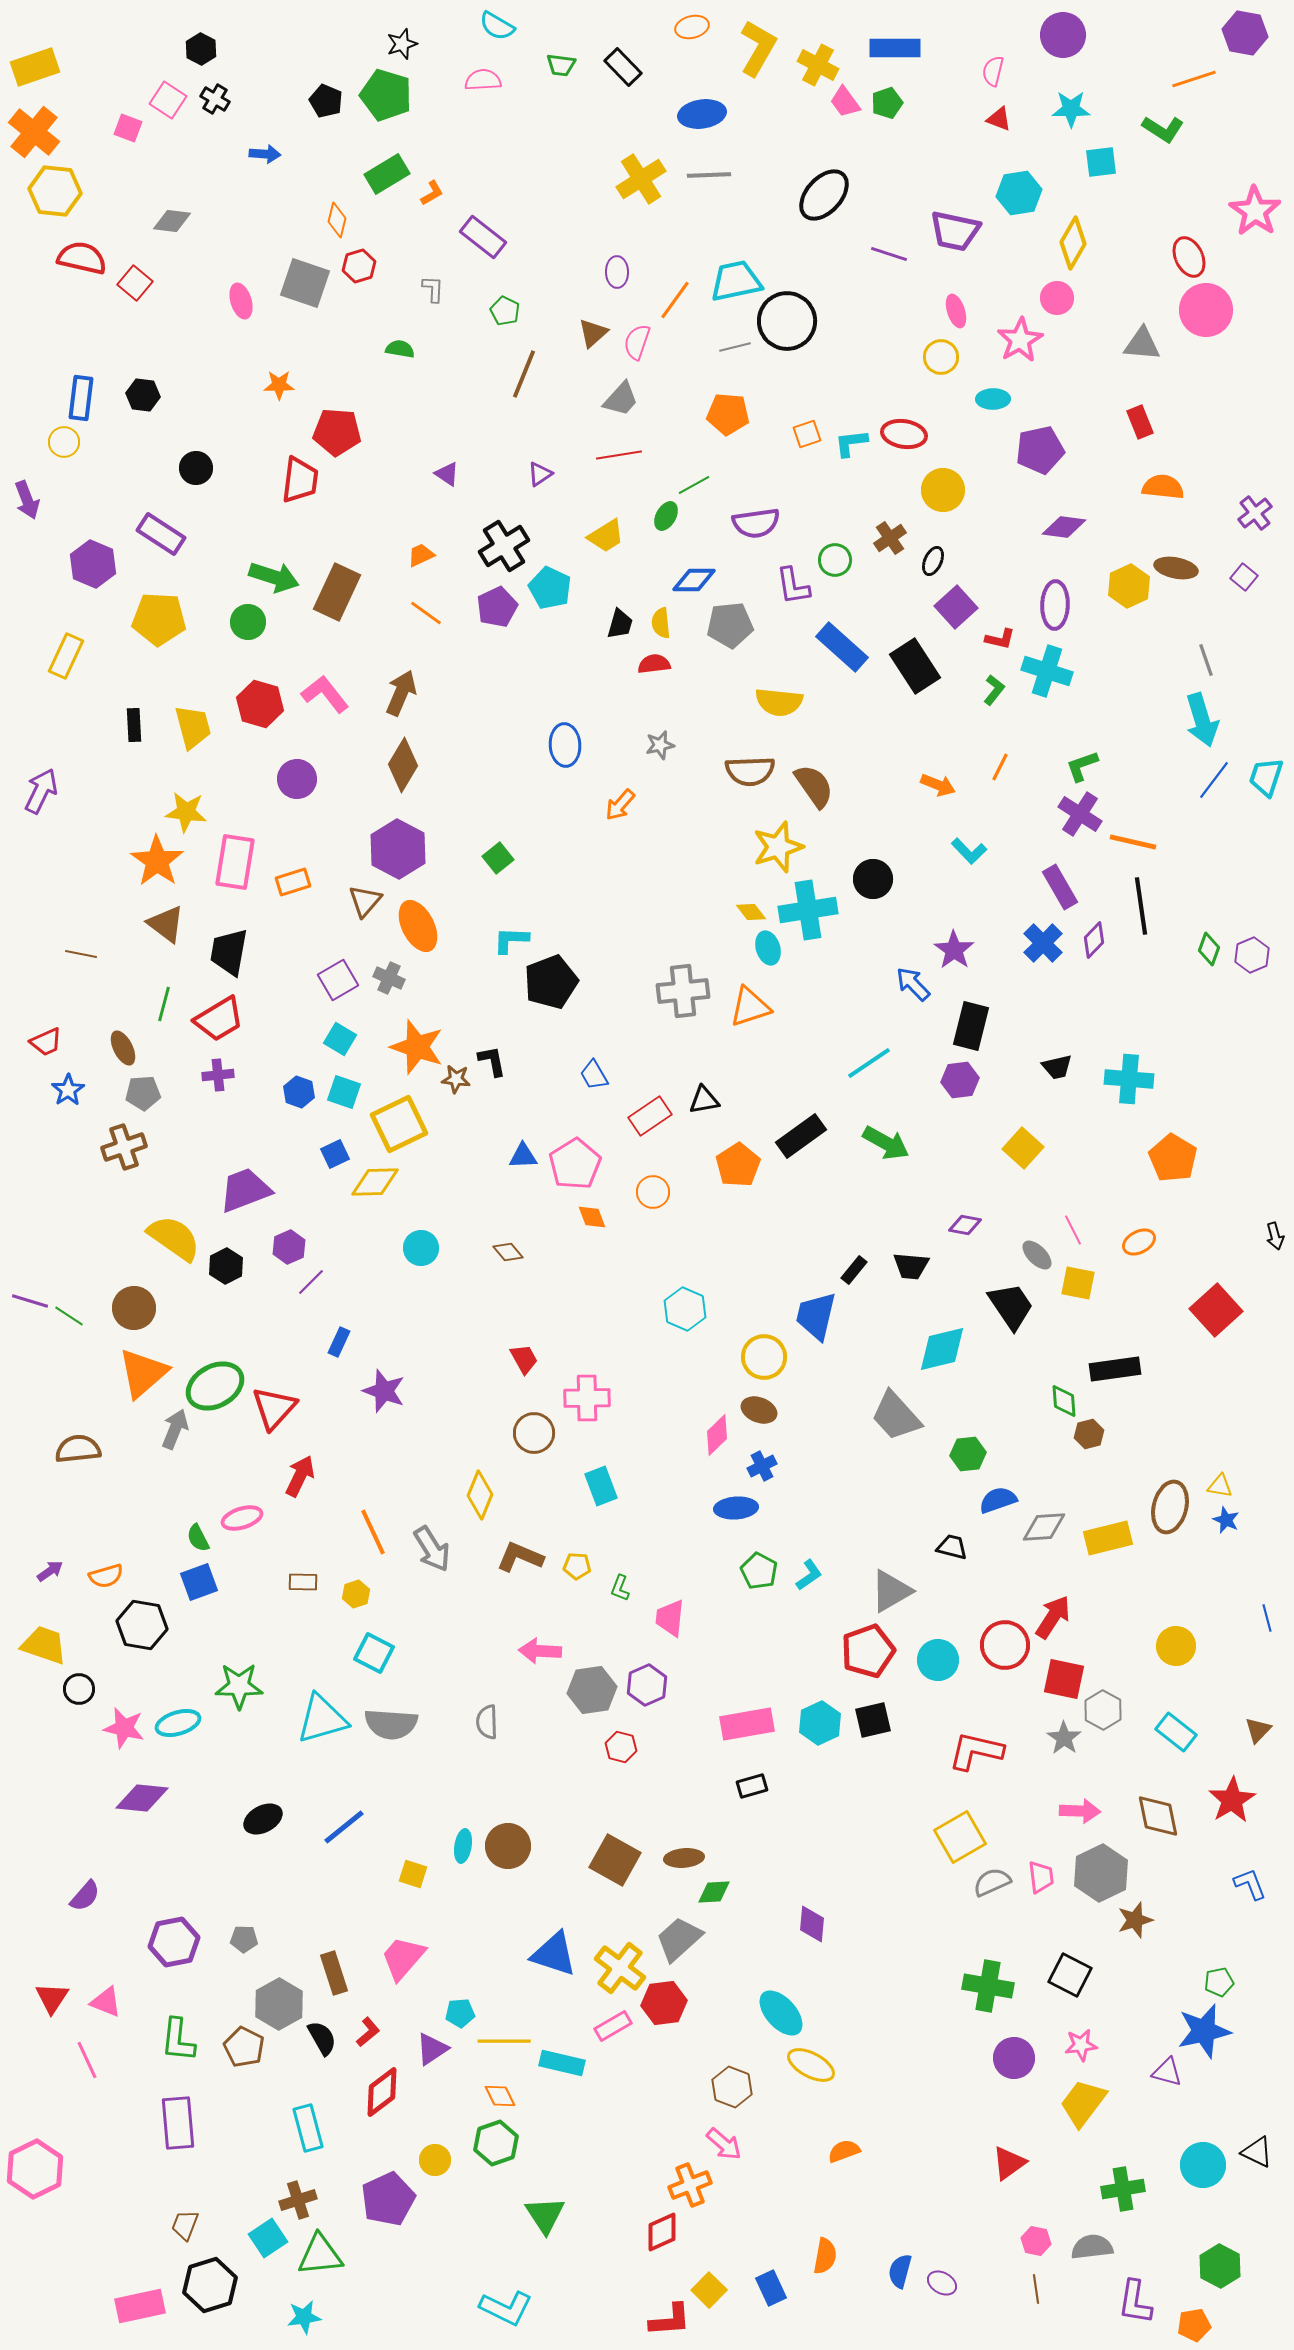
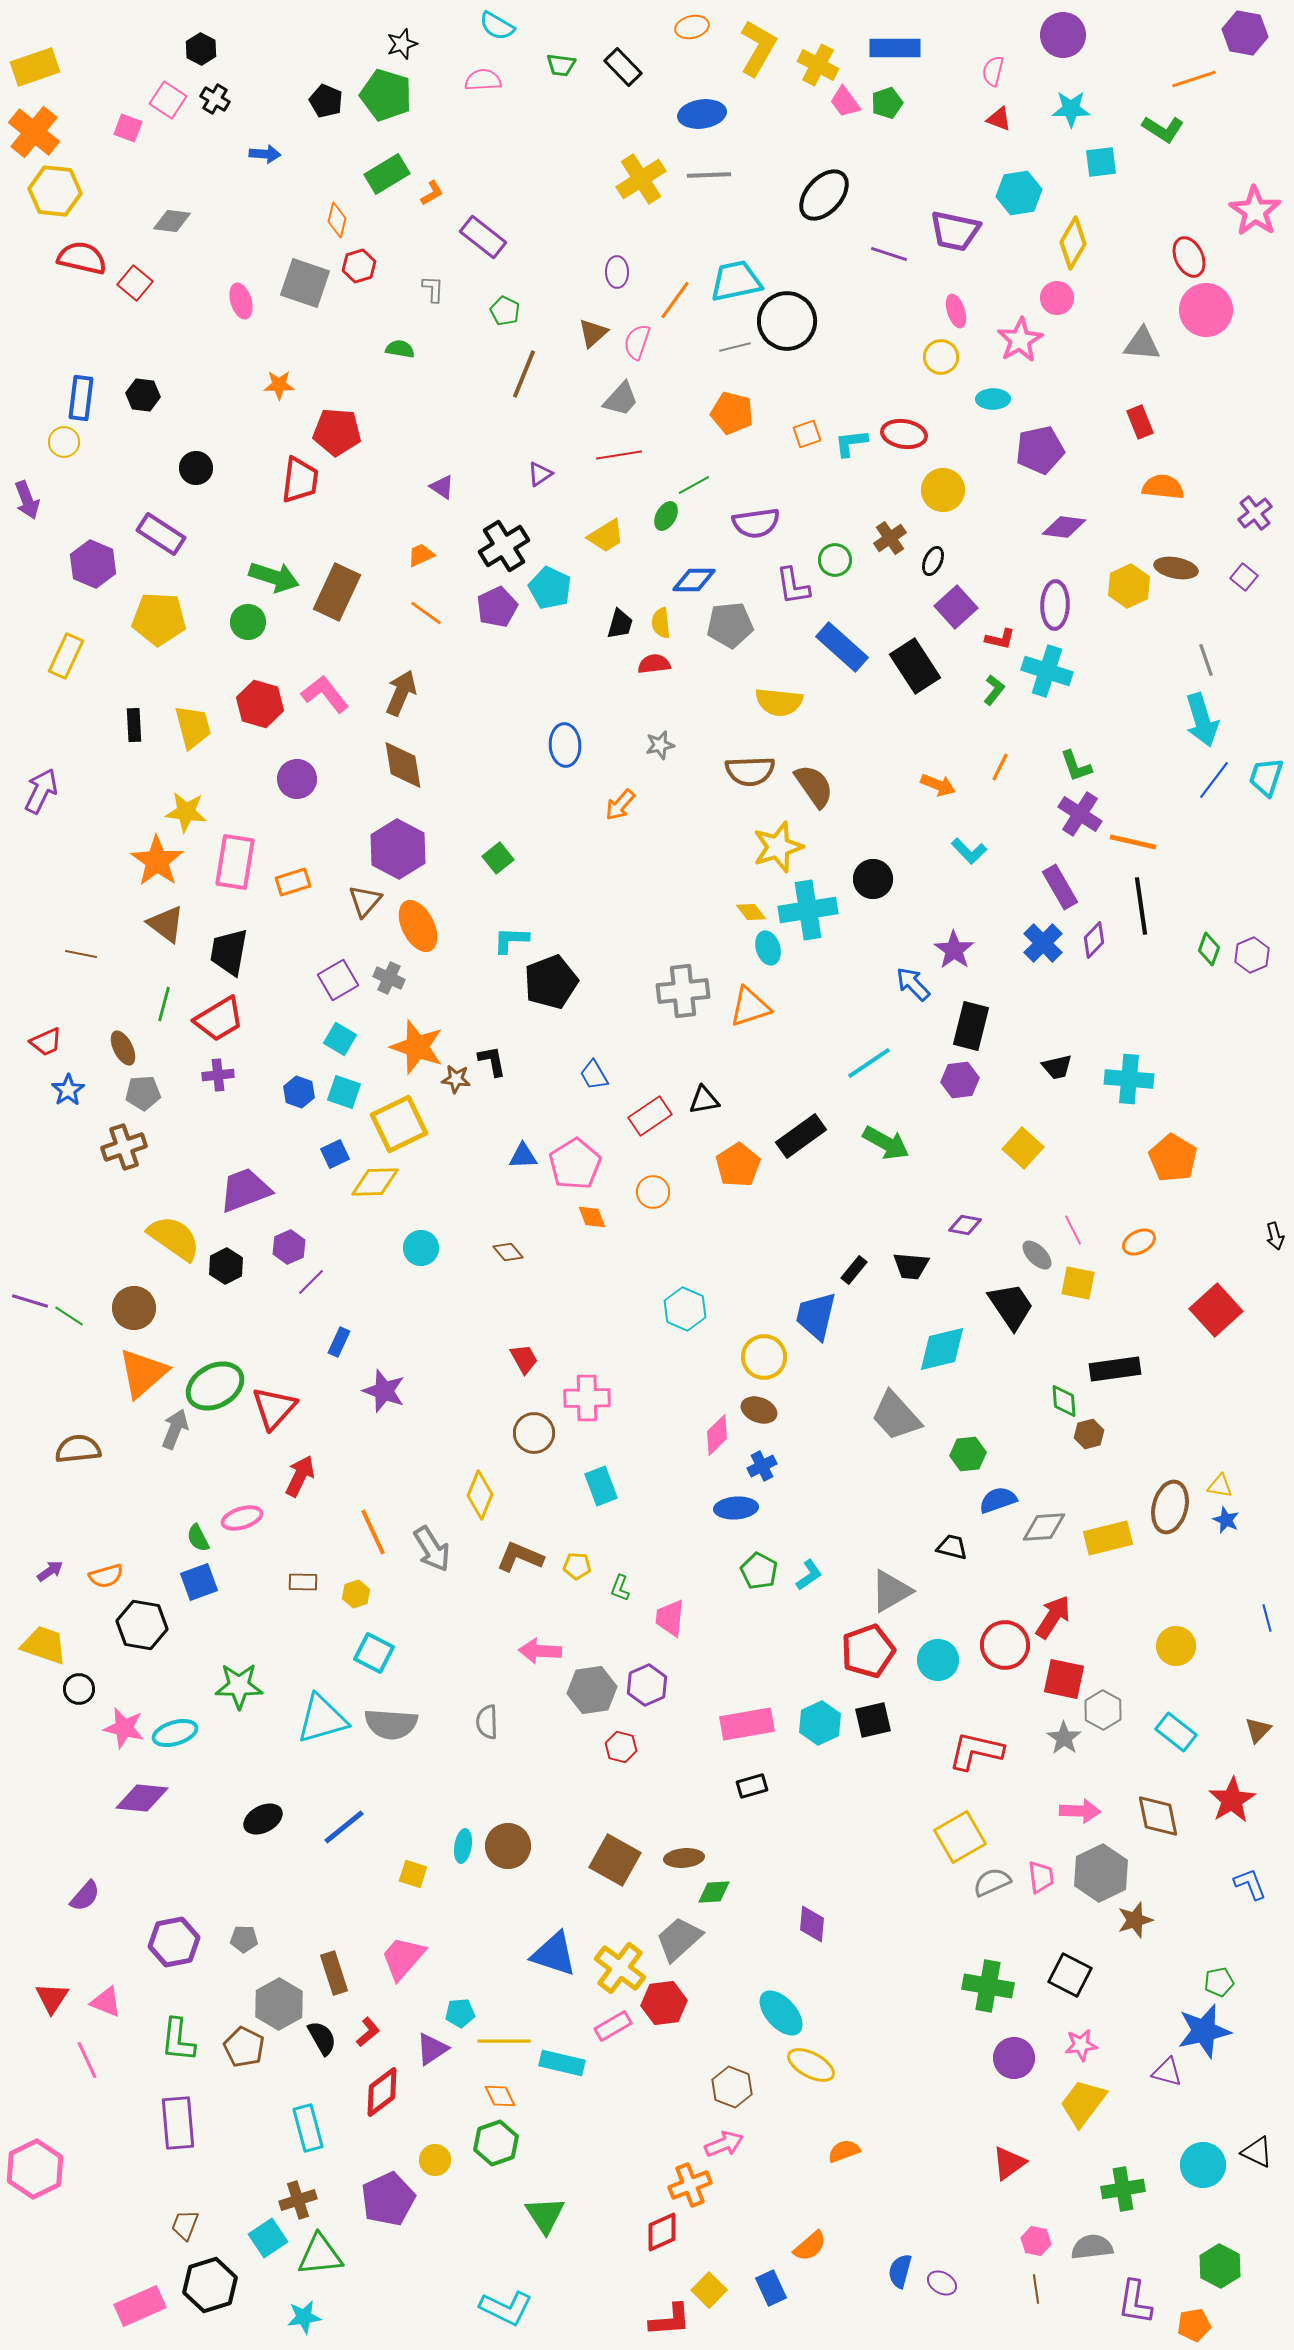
orange pentagon at (728, 414): moved 4 px right, 1 px up; rotated 9 degrees clockwise
purple triangle at (447, 474): moved 5 px left, 13 px down
brown diamond at (403, 765): rotated 40 degrees counterclockwise
green L-shape at (1082, 766): moved 6 px left; rotated 90 degrees counterclockwise
cyan ellipse at (178, 1723): moved 3 px left, 10 px down
pink arrow at (724, 2144): rotated 63 degrees counterclockwise
orange semicircle at (825, 2256): moved 15 px left, 10 px up; rotated 39 degrees clockwise
pink rectangle at (140, 2306): rotated 12 degrees counterclockwise
